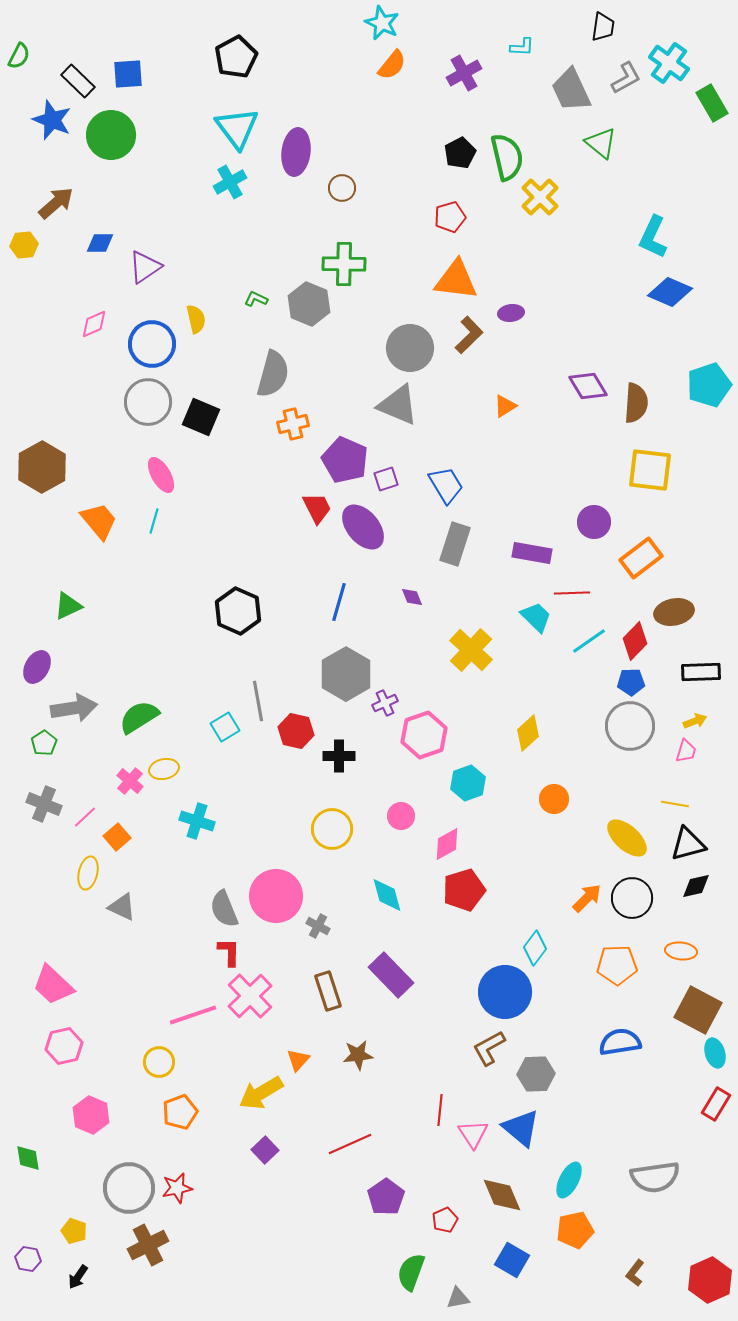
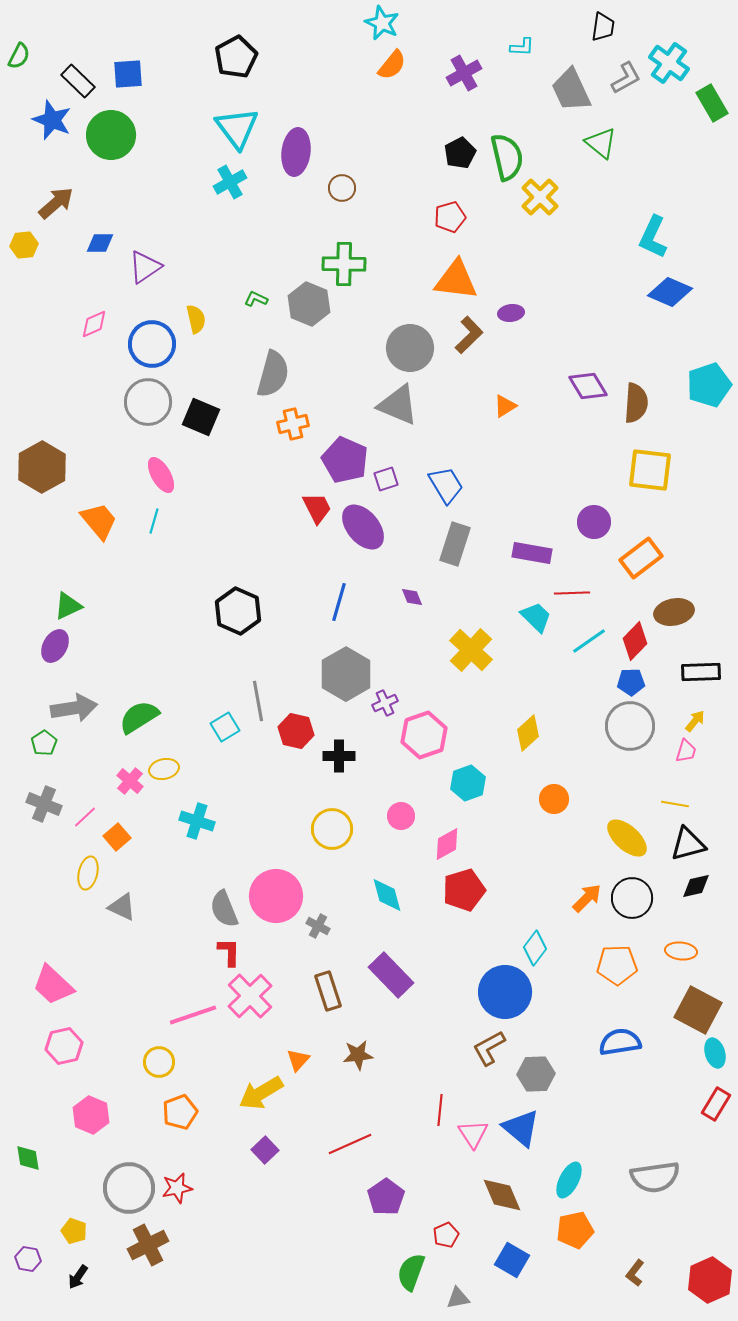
purple ellipse at (37, 667): moved 18 px right, 21 px up
yellow arrow at (695, 721): rotated 30 degrees counterclockwise
red pentagon at (445, 1220): moved 1 px right, 15 px down
